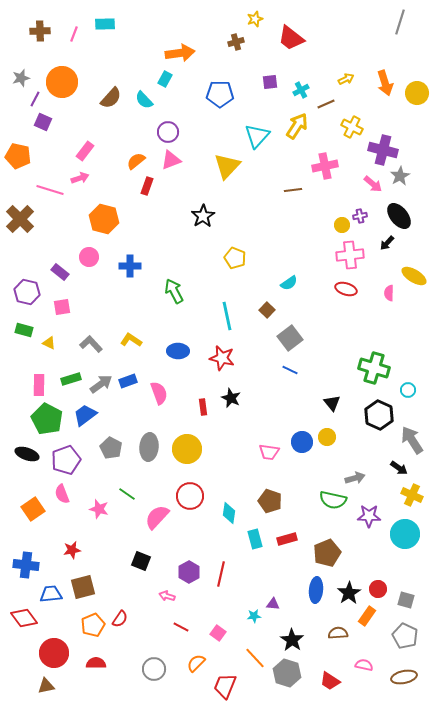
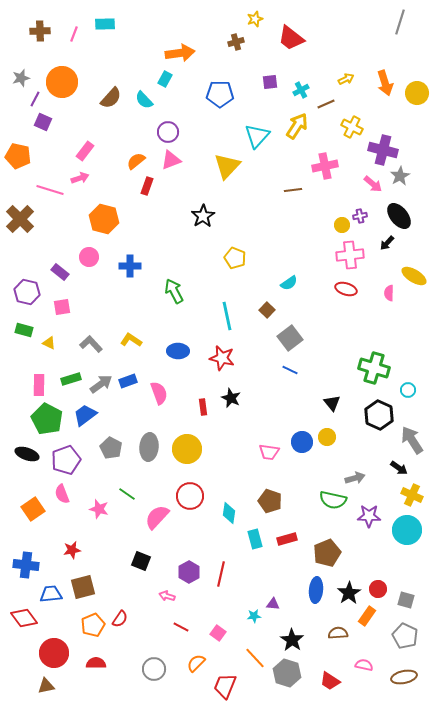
cyan circle at (405, 534): moved 2 px right, 4 px up
